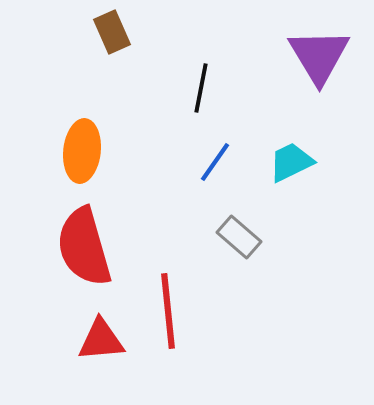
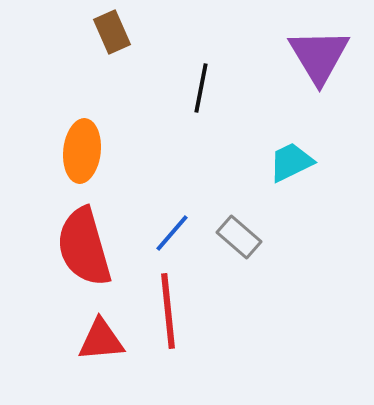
blue line: moved 43 px left, 71 px down; rotated 6 degrees clockwise
